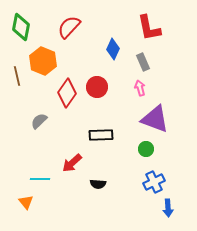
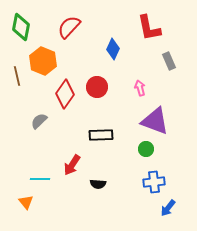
gray rectangle: moved 26 px right, 1 px up
red diamond: moved 2 px left, 1 px down
purple triangle: moved 2 px down
red arrow: moved 2 px down; rotated 15 degrees counterclockwise
blue cross: rotated 20 degrees clockwise
blue arrow: rotated 42 degrees clockwise
